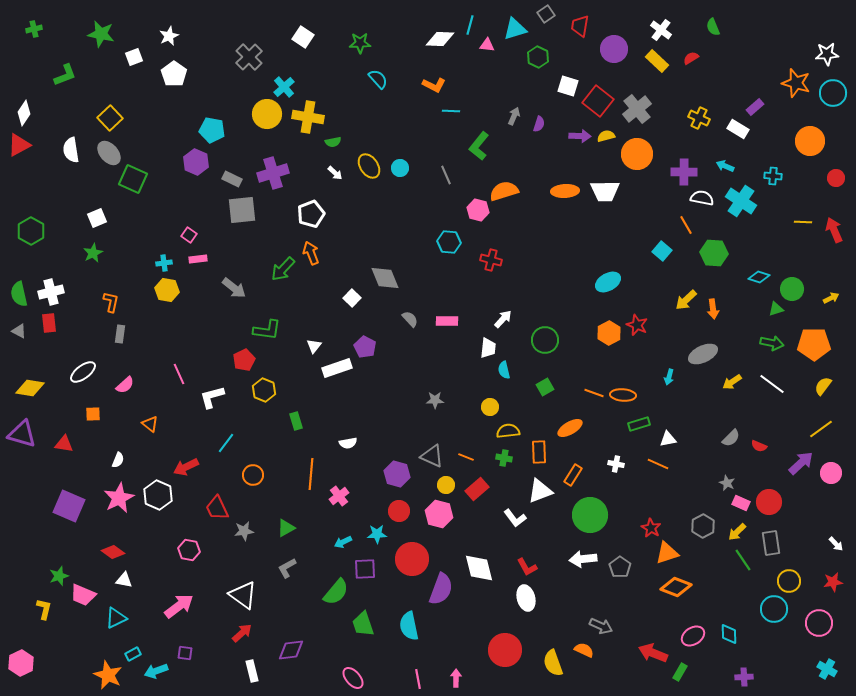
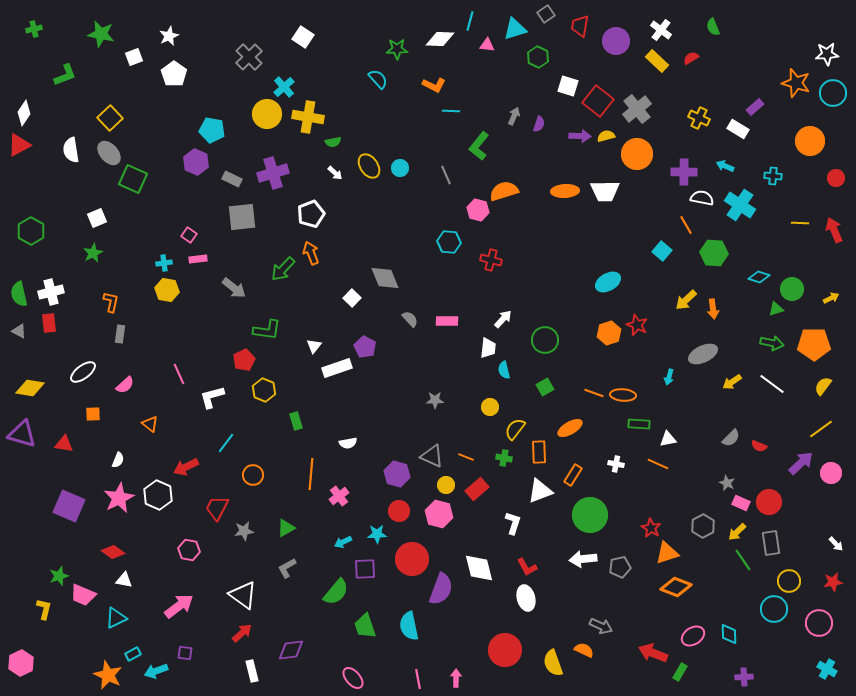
cyan line at (470, 25): moved 4 px up
green star at (360, 43): moved 37 px right, 6 px down
purple circle at (614, 49): moved 2 px right, 8 px up
cyan cross at (741, 201): moved 1 px left, 4 px down
gray square at (242, 210): moved 7 px down
yellow line at (803, 222): moved 3 px left, 1 px down
orange hexagon at (609, 333): rotated 10 degrees clockwise
green rectangle at (639, 424): rotated 20 degrees clockwise
yellow semicircle at (508, 431): moved 7 px right, 2 px up; rotated 45 degrees counterclockwise
red trapezoid at (217, 508): rotated 52 degrees clockwise
white L-shape at (515, 518): moved 2 px left, 5 px down; rotated 125 degrees counterclockwise
gray pentagon at (620, 567): rotated 25 degrees clockwise
green trapezoid at (363, 624): moved 2 px right, 2 px down
